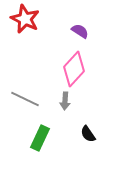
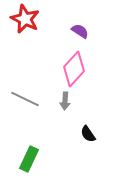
green rectangle: moved 11 px left, 21 px down
